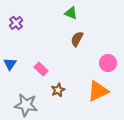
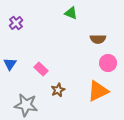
brown semicircle: moved 21 px right; rotated 119 degrees counterclockwise
